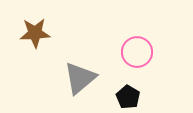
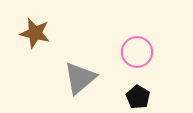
brown star: rotated 16 degrees clockwise
black pentagon: moved 10 px right
